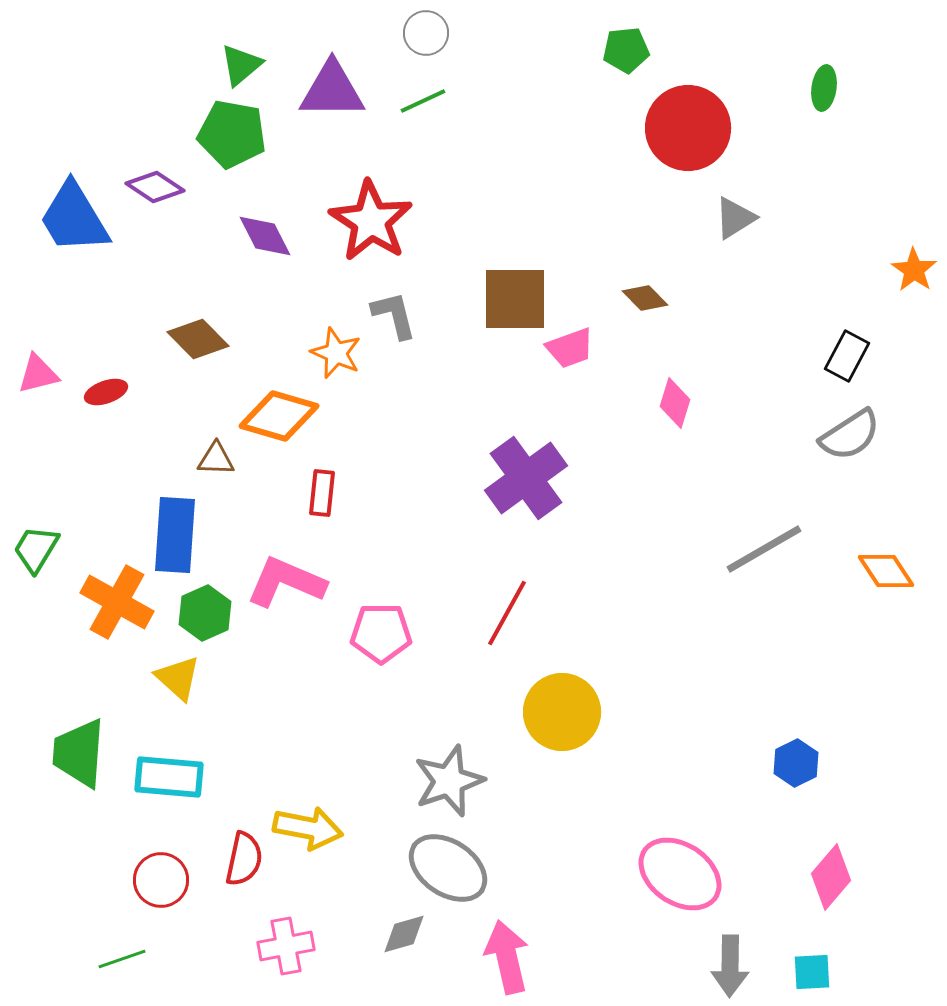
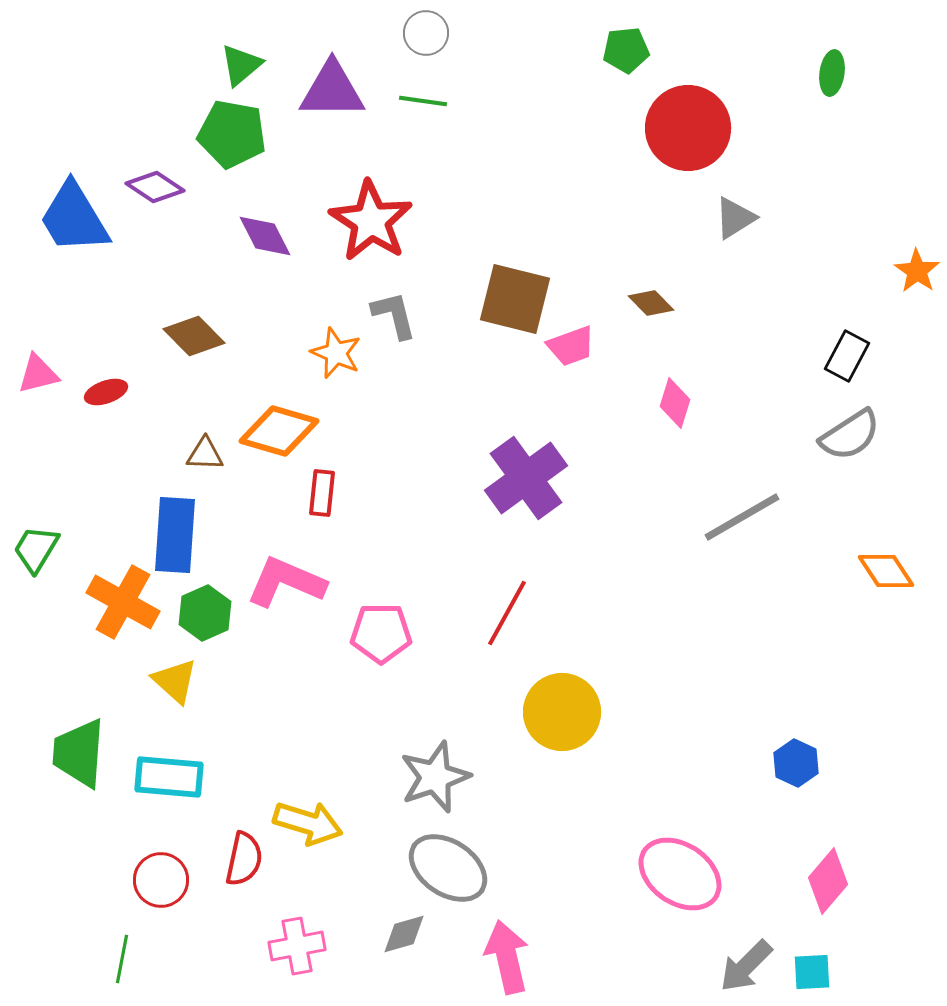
green ellipse at (824, 88): moved 8 px right, 15 px up
green line at (423, 101): rotated 33 degrees clockwise
orange star at (914, 270): moved 3 px right, 1 px down
brown diamond at (645, 298): moved 6 px right, 5 px down
brown square at (515, 299): rotated 14 degrees clockwise
brown diamond at (198, 339): moved 4 px left, 3 px up
pink trapezoid at (570, 348): moved 1 px right, 2 px up
orange diamond at (279, 416): moved 15 px down
brown triangle at (216, 459): moved 11 px left, 5 px up
gray line at (764, 549): moved 22 px left, 32 px up
orange cross at (117, 602): moved 6 px right
yellow triangle at (178, 678): moved 3 px left, 3 px down
blue hexagon at (796, 763): rotated 9 degrees counterclockwise
gray star at (449, 781): moved 14 px left, 4 px up
yellow arrow at (308, 828): moved 5 px up; rotated 6 degrees clockwise
pink diamond at (831, 877): moved 3 px left, 4 px down
pink cross at (286, 946): moved 11 px right
green line at (122, 959): rotated 60 degrees counterclockwise
gray arrow at (730, 966): moved 16 px right; rotated 44 degrees clockwise
